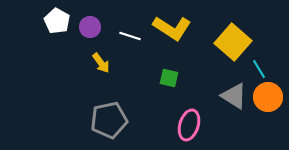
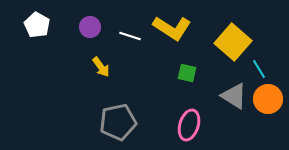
white pentagon: moved 20 px left, 4 px down
yellow arrow: moved 4 px down
green square: moved 18 px right, 5 px up
orange circle: moved 2 px down
gray pentagon: moved 9 px right, 2 px down
